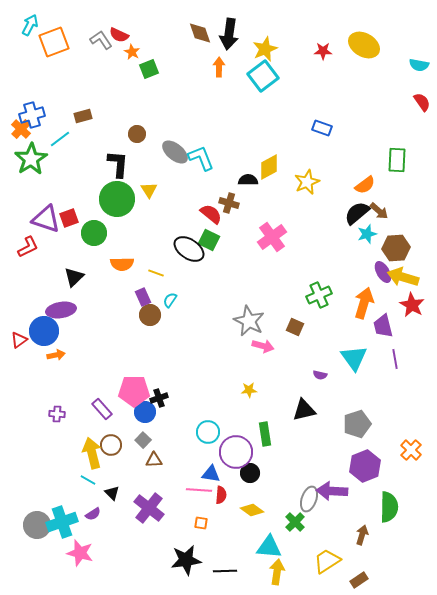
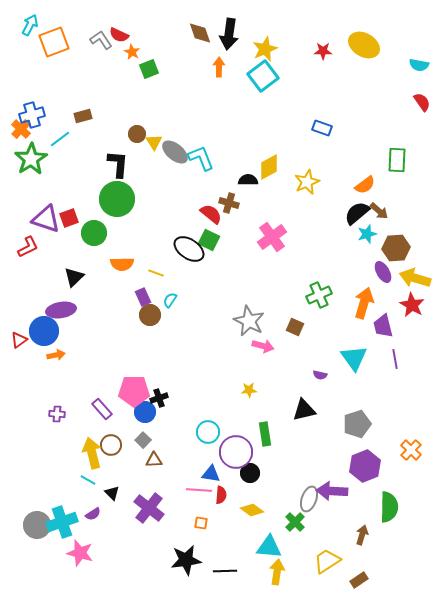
yellow triangle at (149, 190): moved 5 px right, 48 px up
yellow arrow at (403, 277): moved 12 px right, 1 px down
